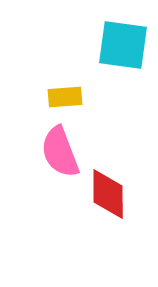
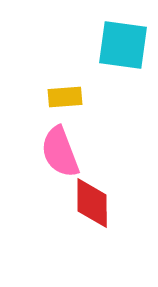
red diamond: moved 16 px left, 9 px down
